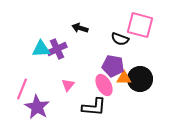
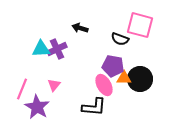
pink triangle: moved 14 px left
